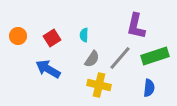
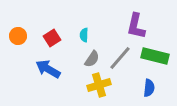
green rectangle: rotated 32 degrees clockwise
yellow cross: rotated 30 degrees counterclockwise
